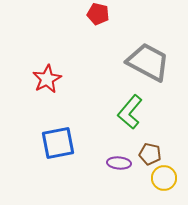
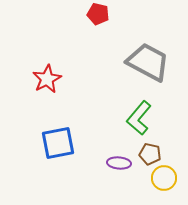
green L-shape: moved 9 px right, 6 px down
